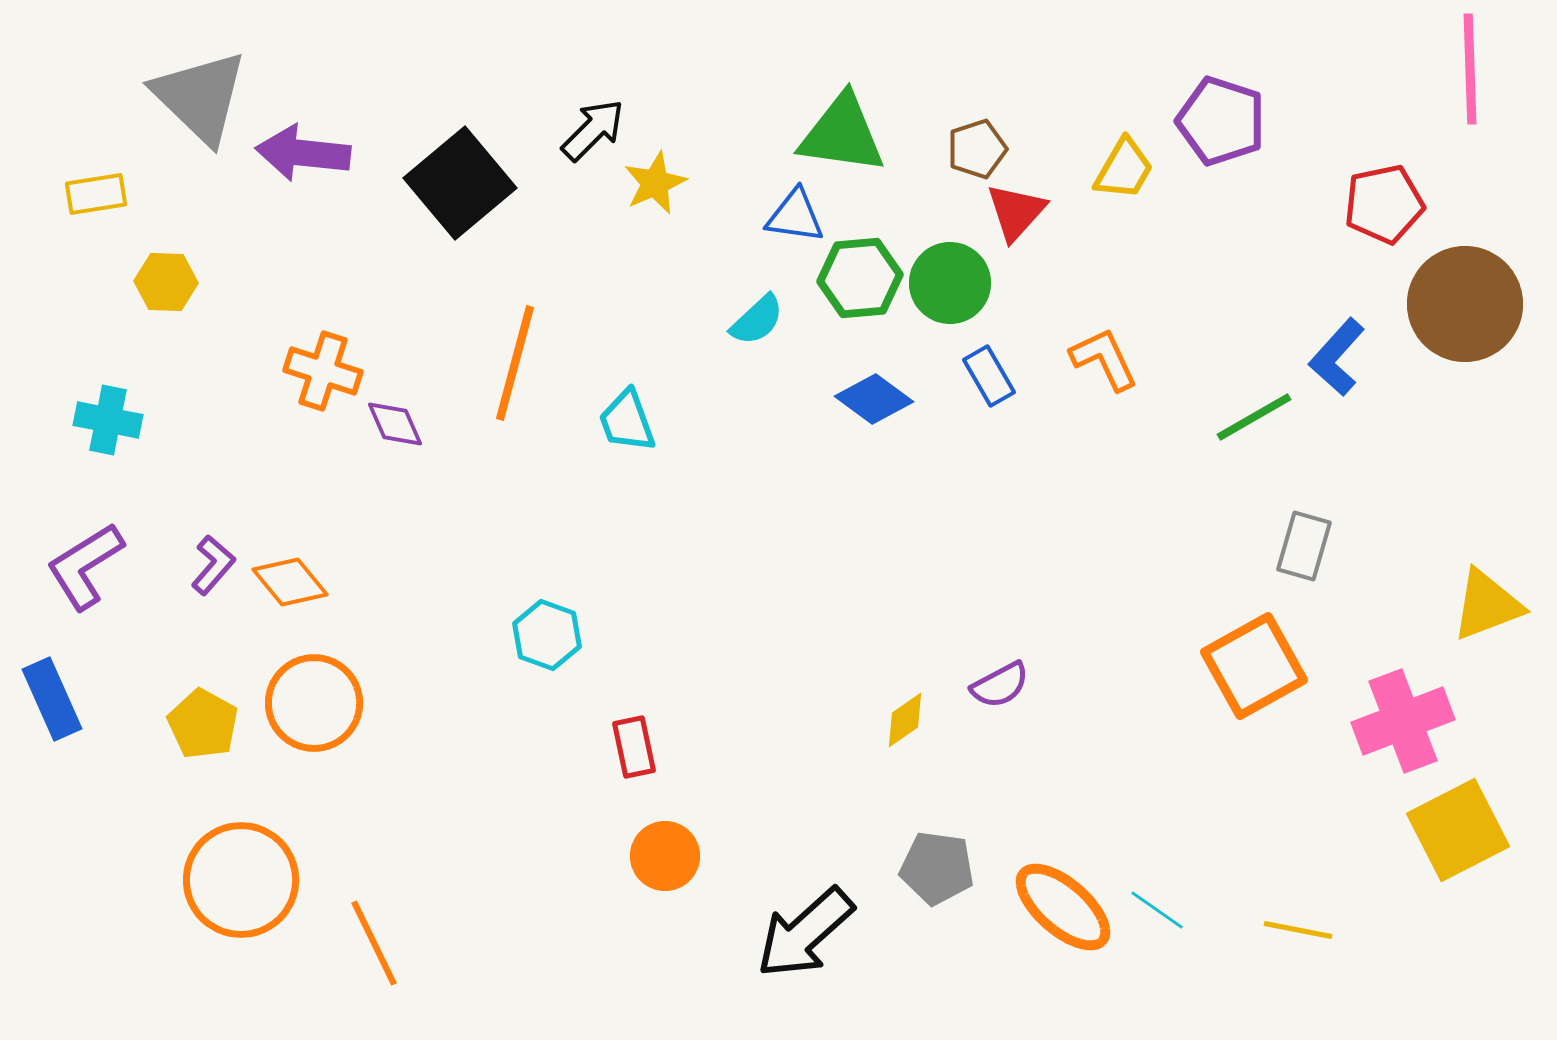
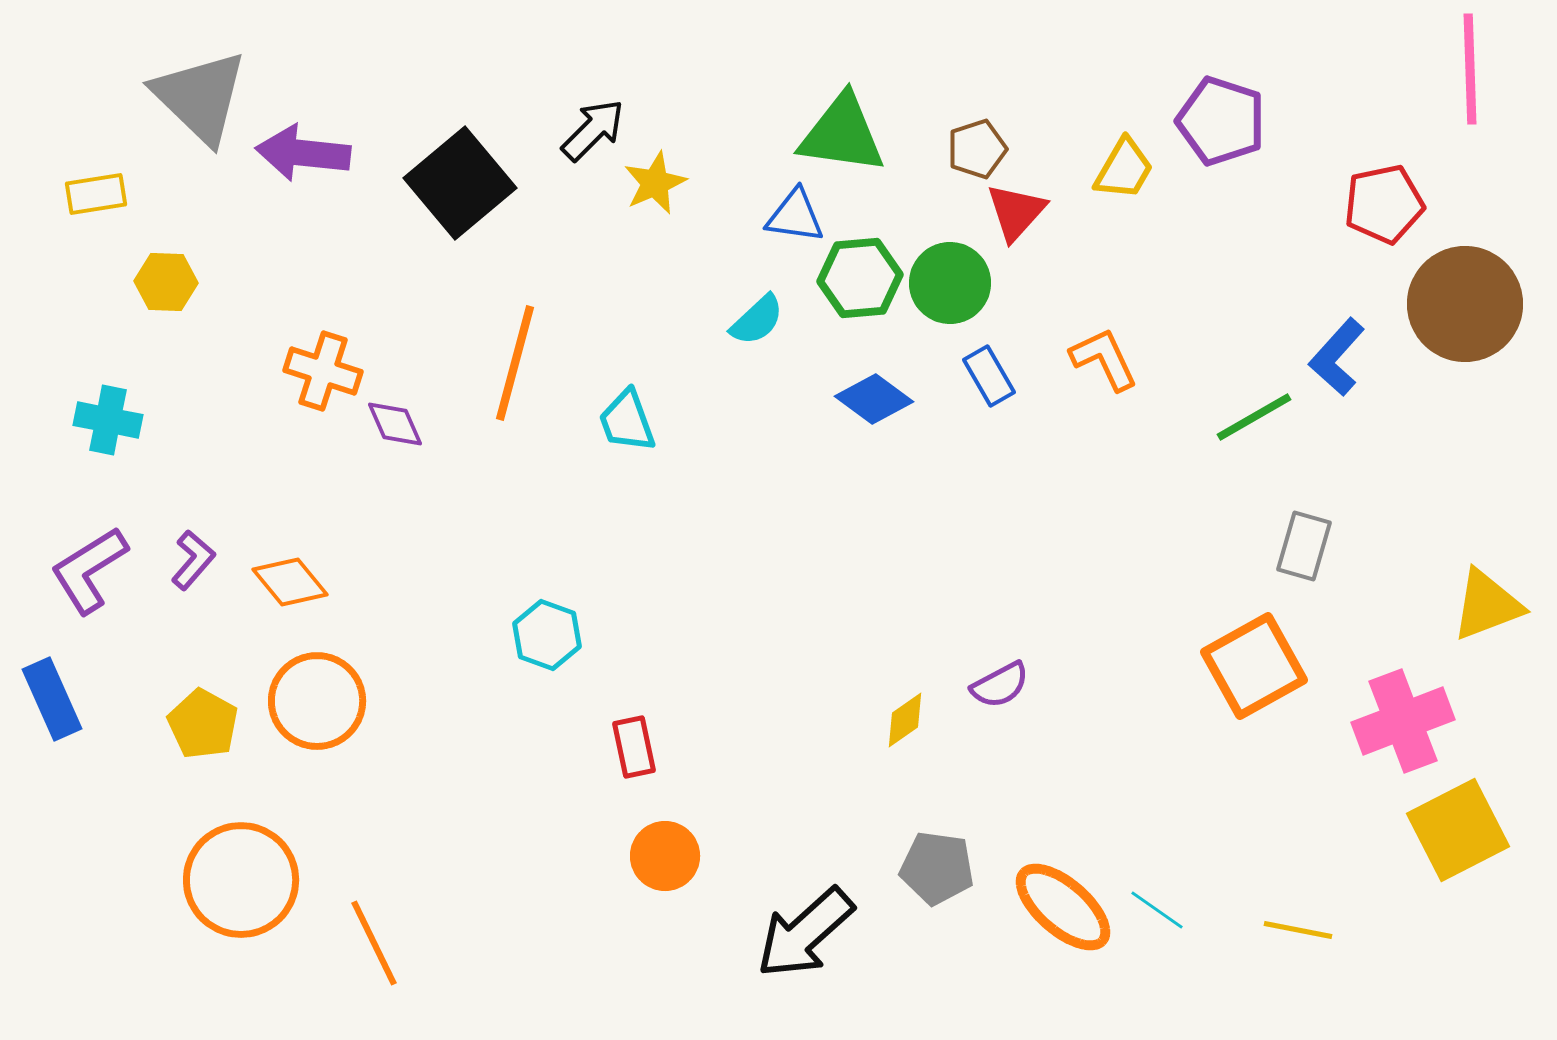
purple L-shape at (213, 565): moved 20 px left, 5 px up
purple L-shape at (85, 566): moved 4 px right, 4 px down
orange circle at (314, 703): moved 3 px right, 2 px up
